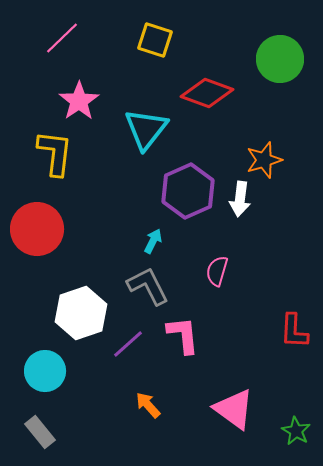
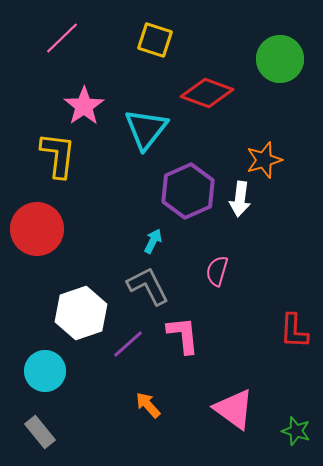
pink star: moved 5 px right, 5 px down
yellow L-shape: moved 3 px right, 2 px down
green star: rotated 12 degrees counterclockwise
